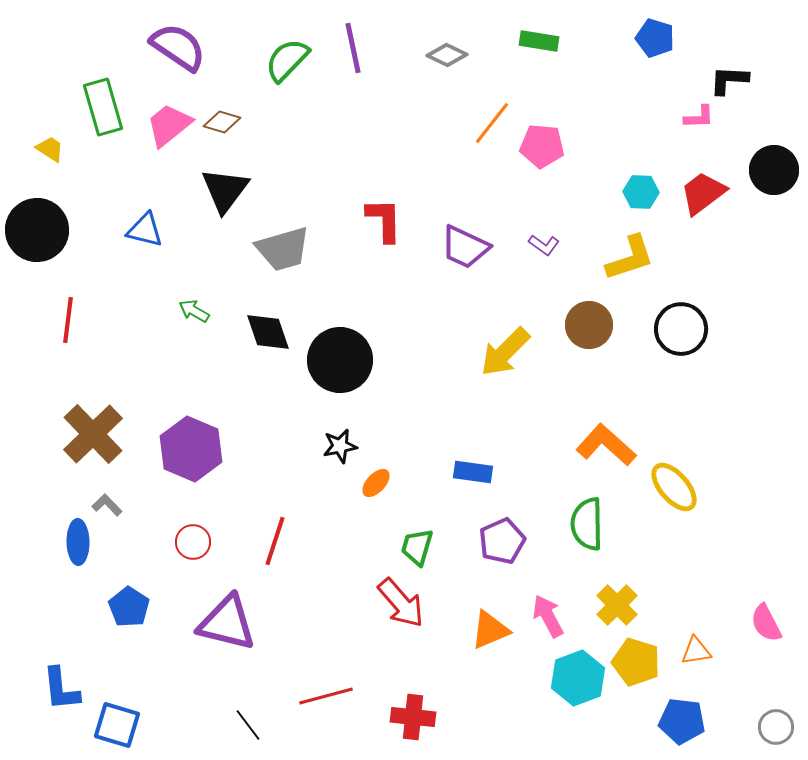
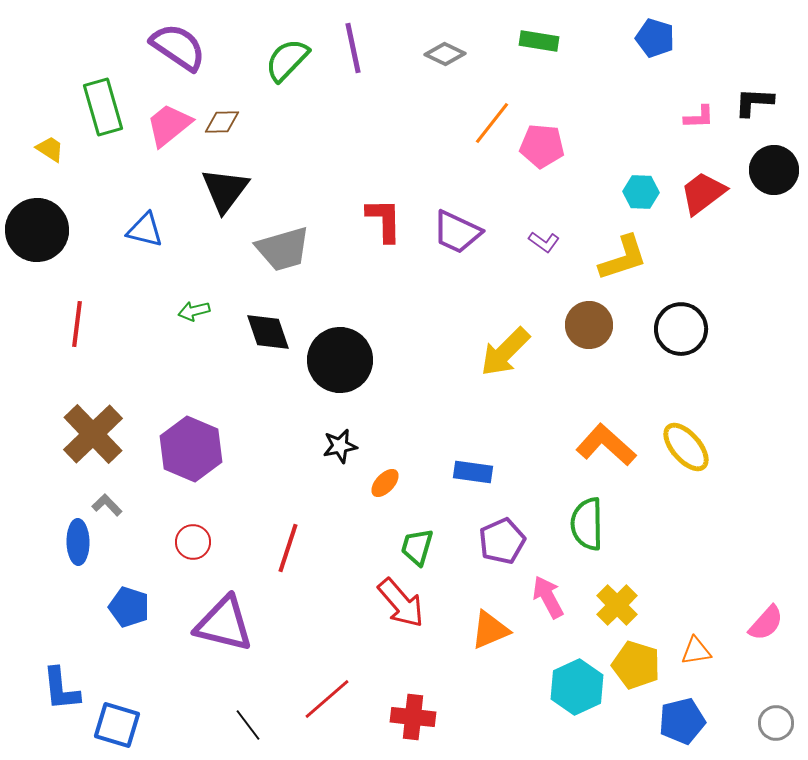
gray diamond at (447, 55): moved 2 px left, 1 px up
black L-shape at (729, 80): moved 25 px right, 22 px down
brown diamond at (222, 122): rotated 18 degrees counterclockwise
purple L-shape at (544, 245): moved 3 px up
purple trapezoid at (465, 247): moved 8 px left, 15 px up
yellow L-shape at (630, 258): moved 7 px left
green arrow at (194, 311): rotated 44 degrees counterclockwise
red line at (68, 320): moved 9 px right, 4 px down
orange ellipse at (376, 483): moved 9 px right
yellow ellipse at (674, 487): moved 12 px right, 40 px up
red line at (275, 541): moved 13 px right, 7 px down
blue pentagon at (129, 607): rotated 15 degrees counterclockwise
pink arrow at (548, 616): moved 19 px up
purple triangle at (227, 623): moved 3 px left, 1 px down
pink semicircle at (766, 623): rotated 111 degrees counterclockwise
yellow pentagon at (636, 662): moved 3 px down
cyan hexagon at (578, 678): moved 1 px left, 9 px down; rotated 4 degrees counterclockwise
red line at (326, 696): moved 1 px right, 3 px down; rotated 26 degrees counterclockwise
blue pentagon at (682, 721): rotated 21 degrees counterclockwise
gray circle at (776, 727): moved 4 px up
